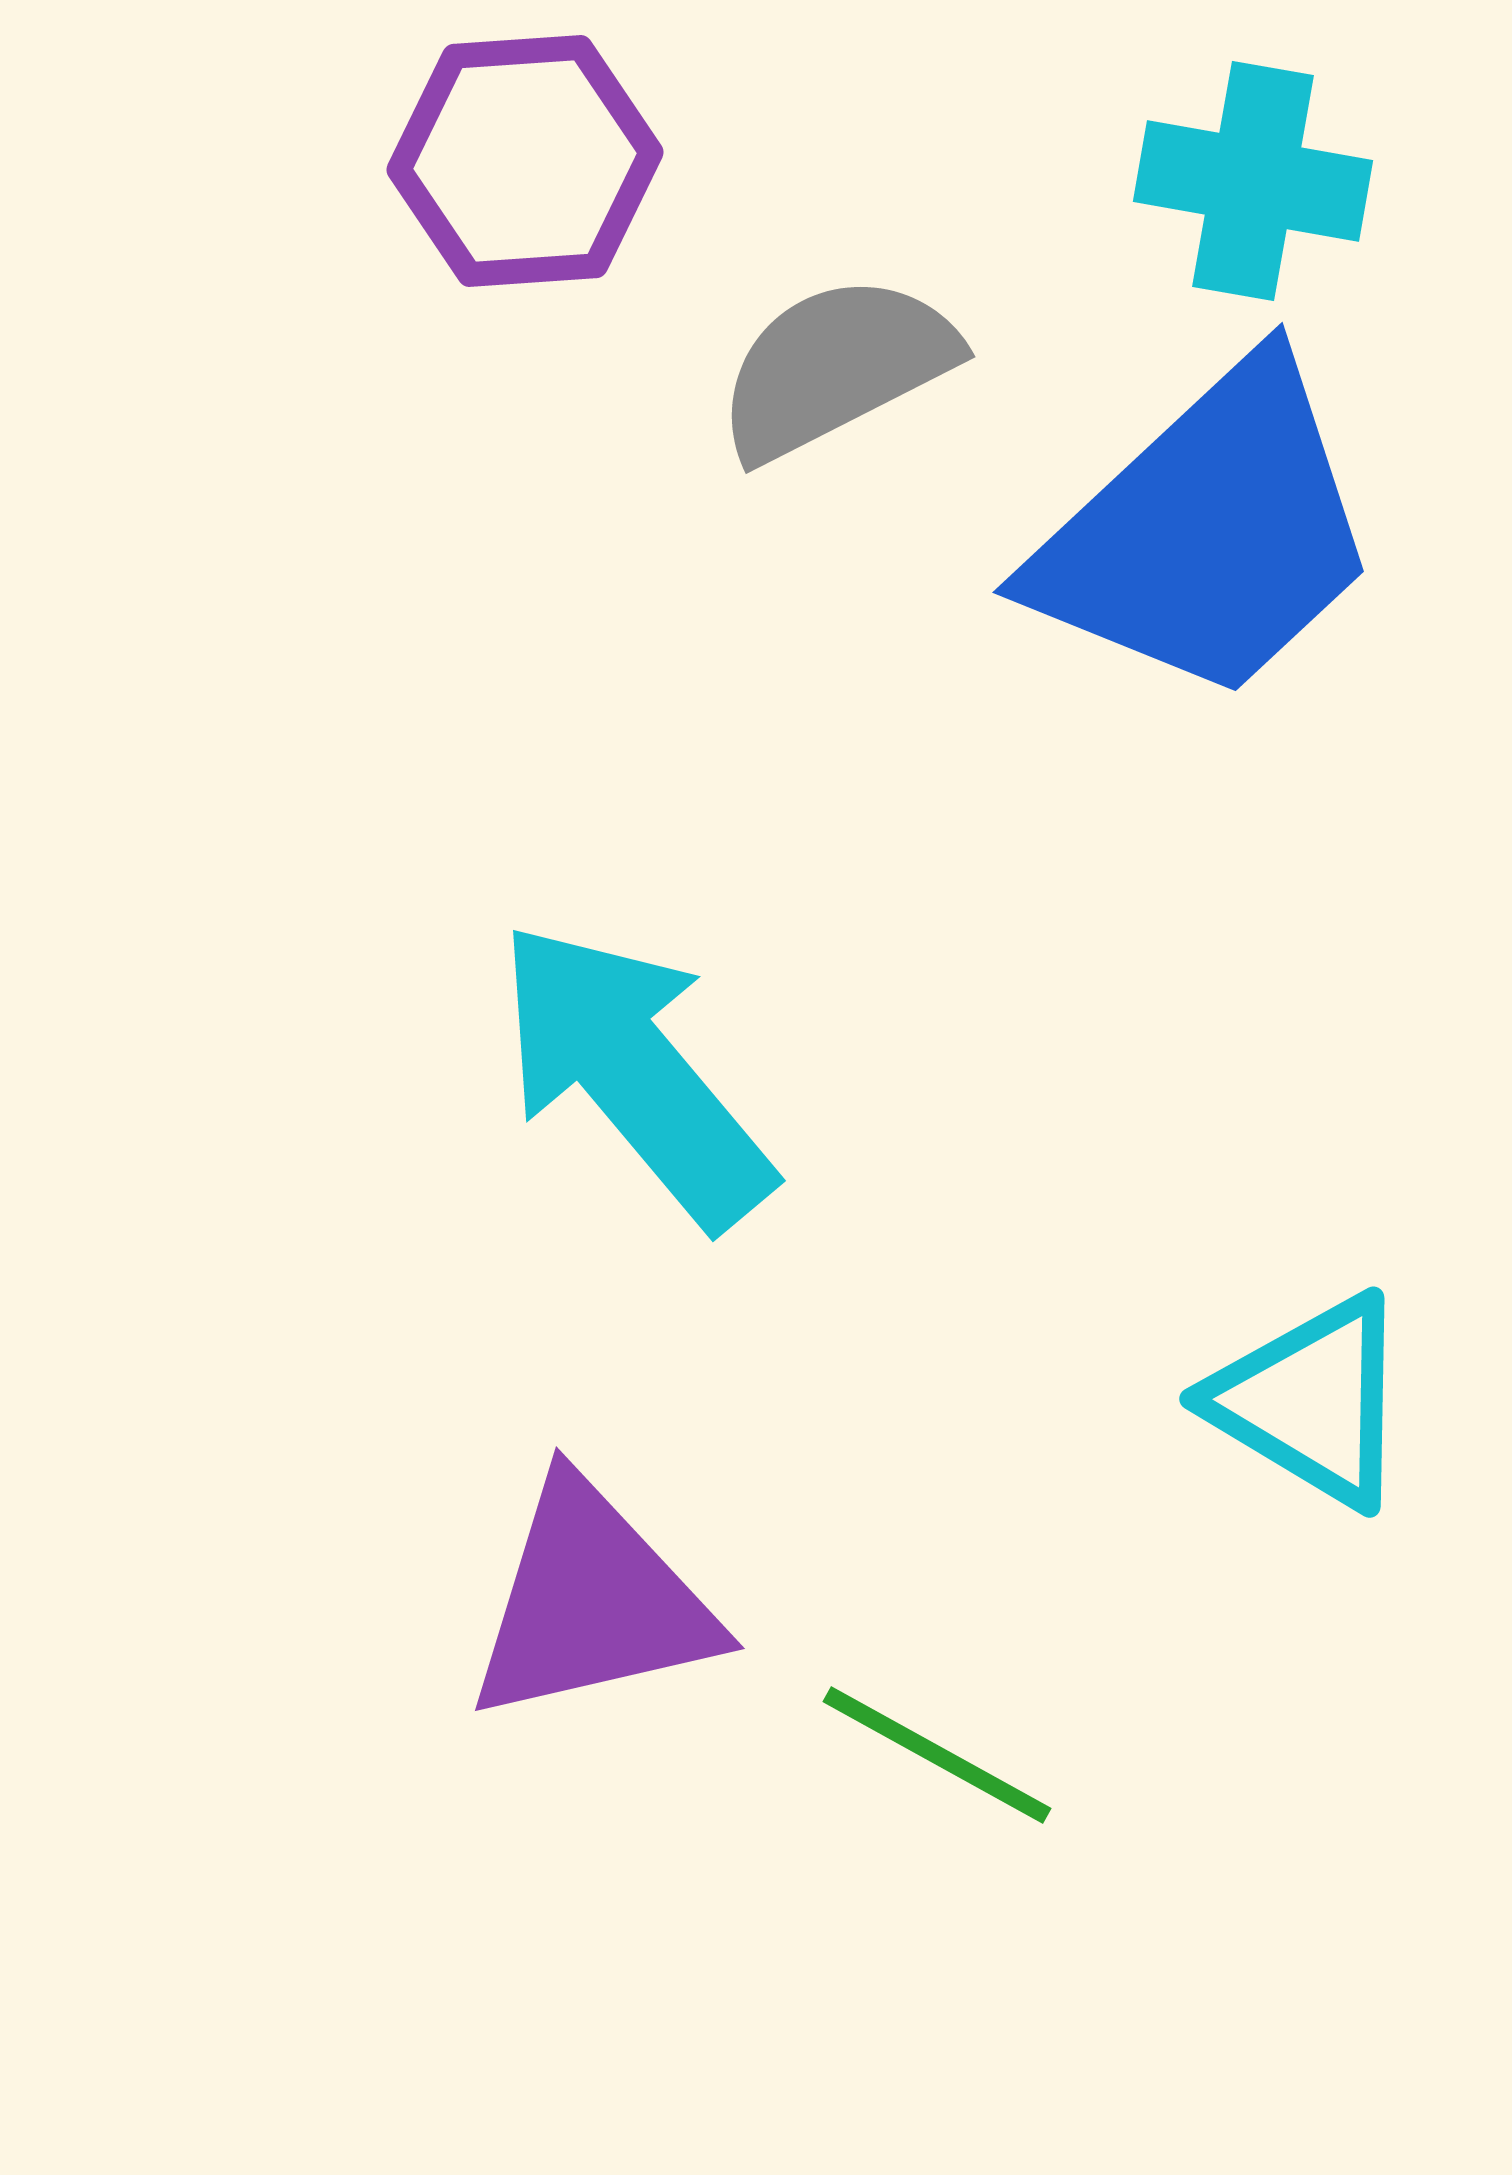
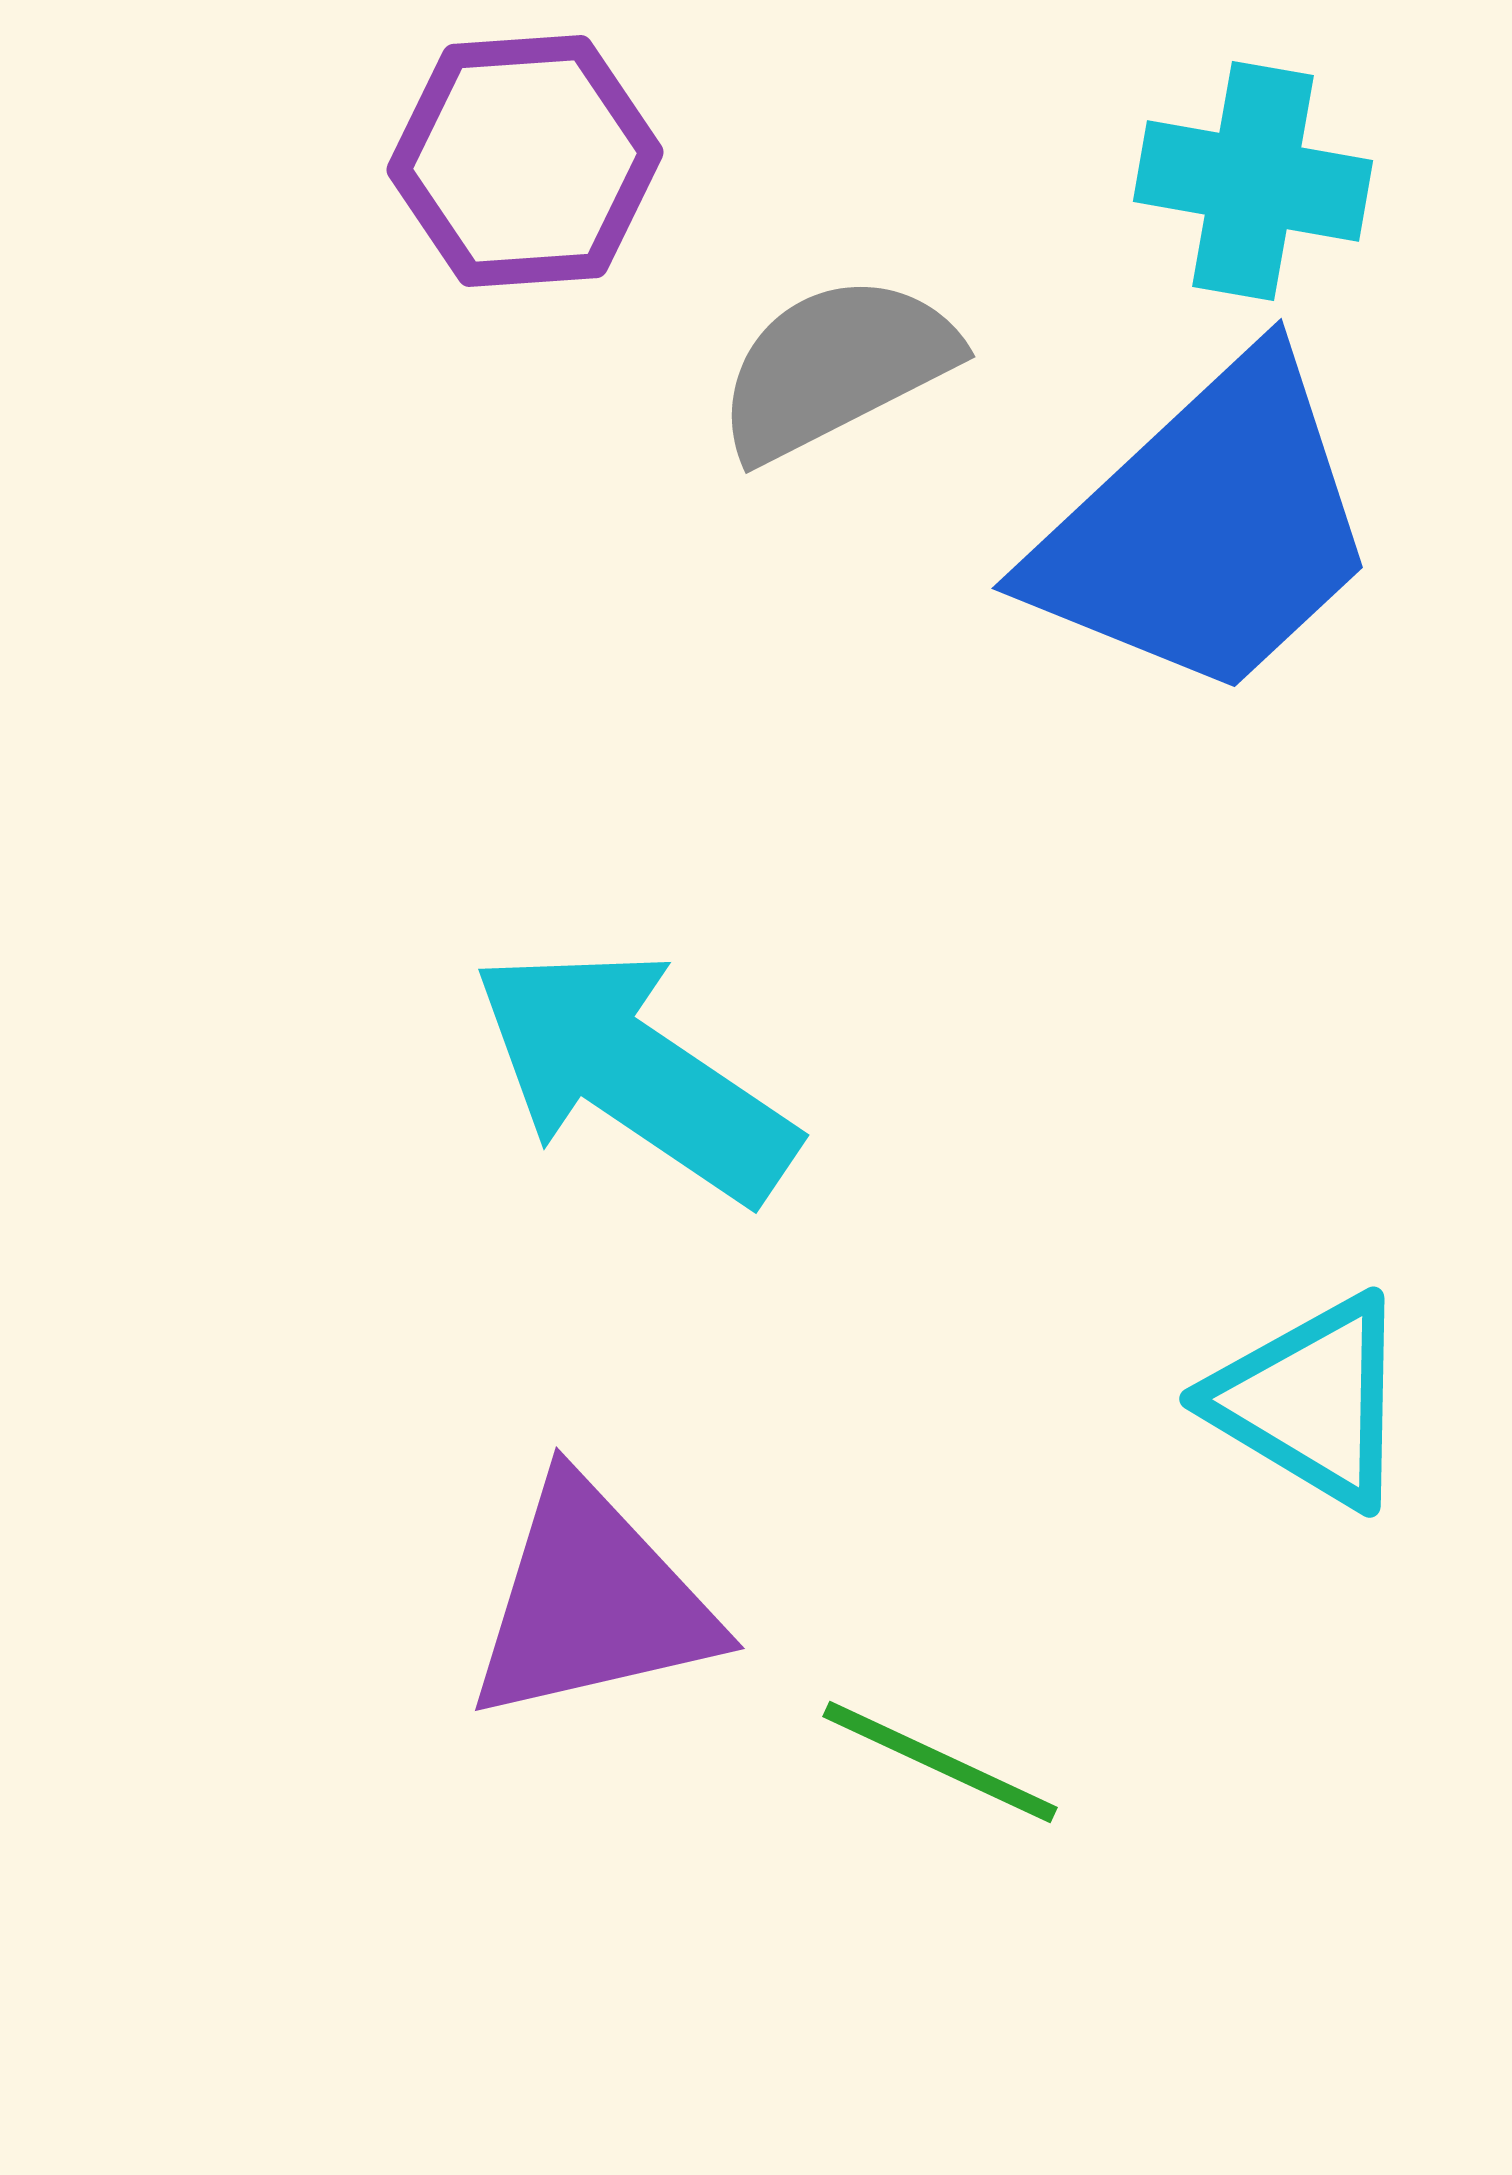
blue trapezoid: moved 1 px left, 4 px up
cyan arrow: rotated 16 degrees counterclockwise
green line: moved 3 px right, 7 px down; rotated 4 degrees counterclockwise
